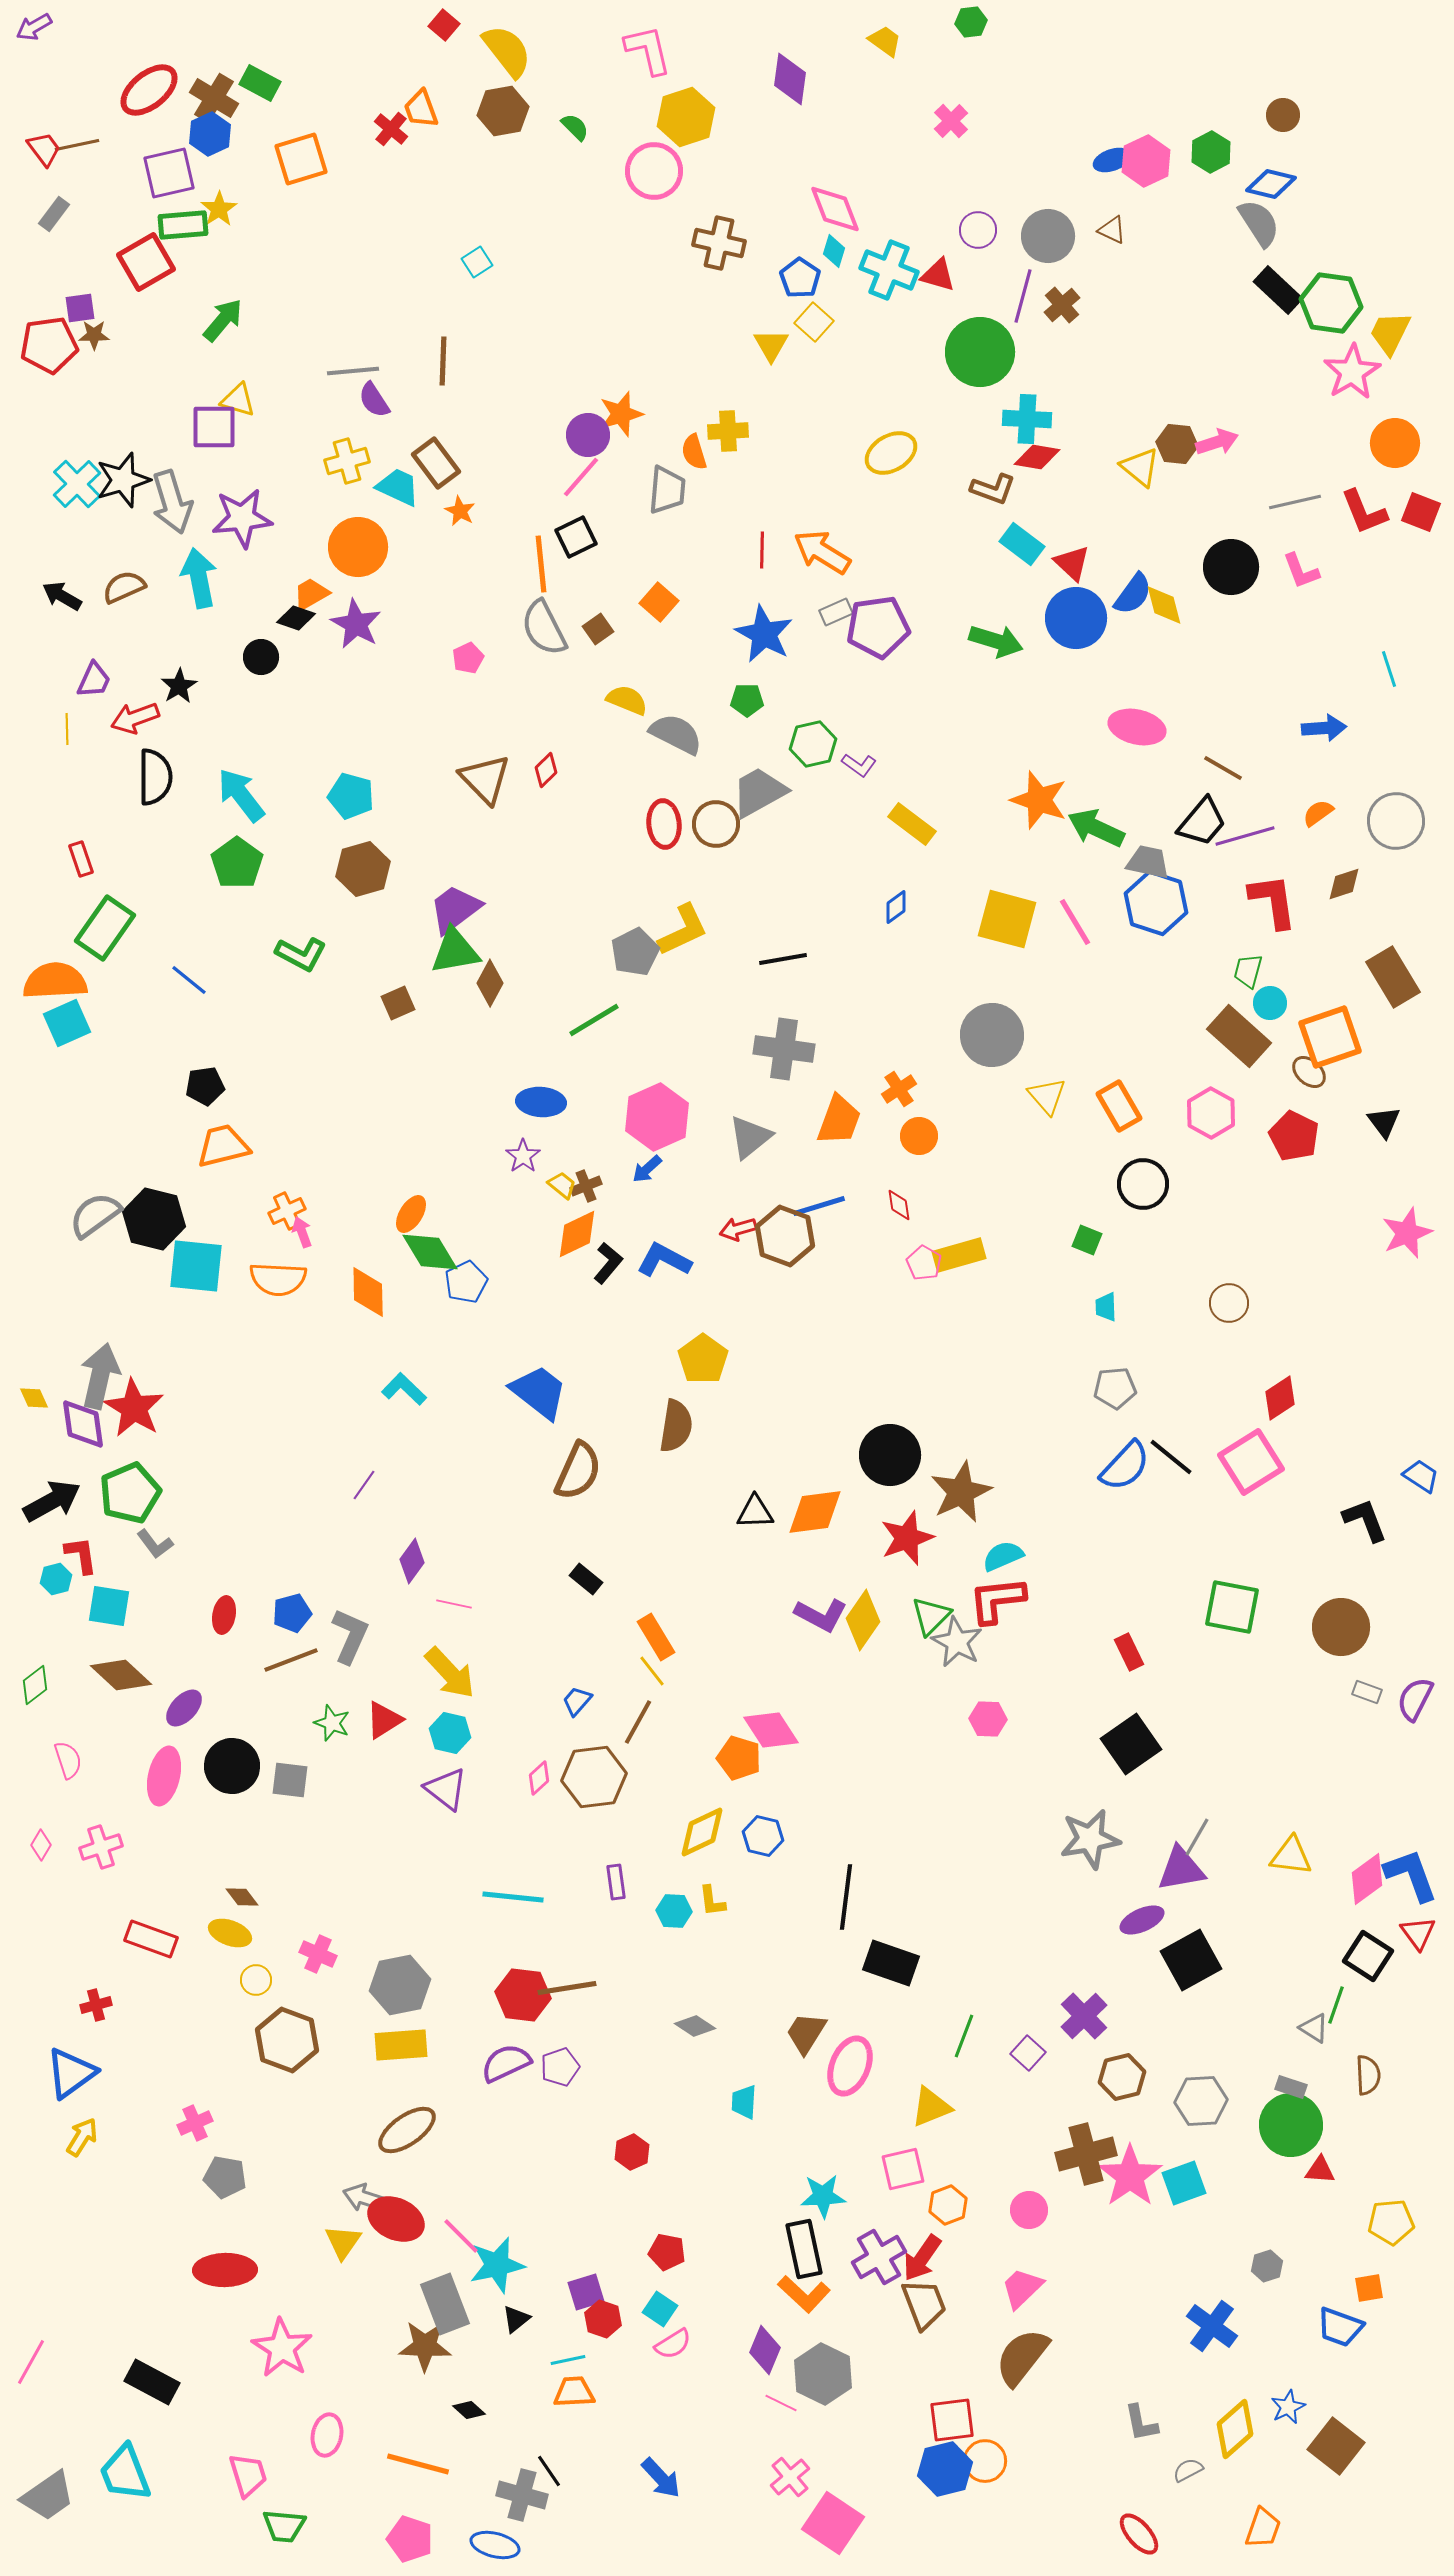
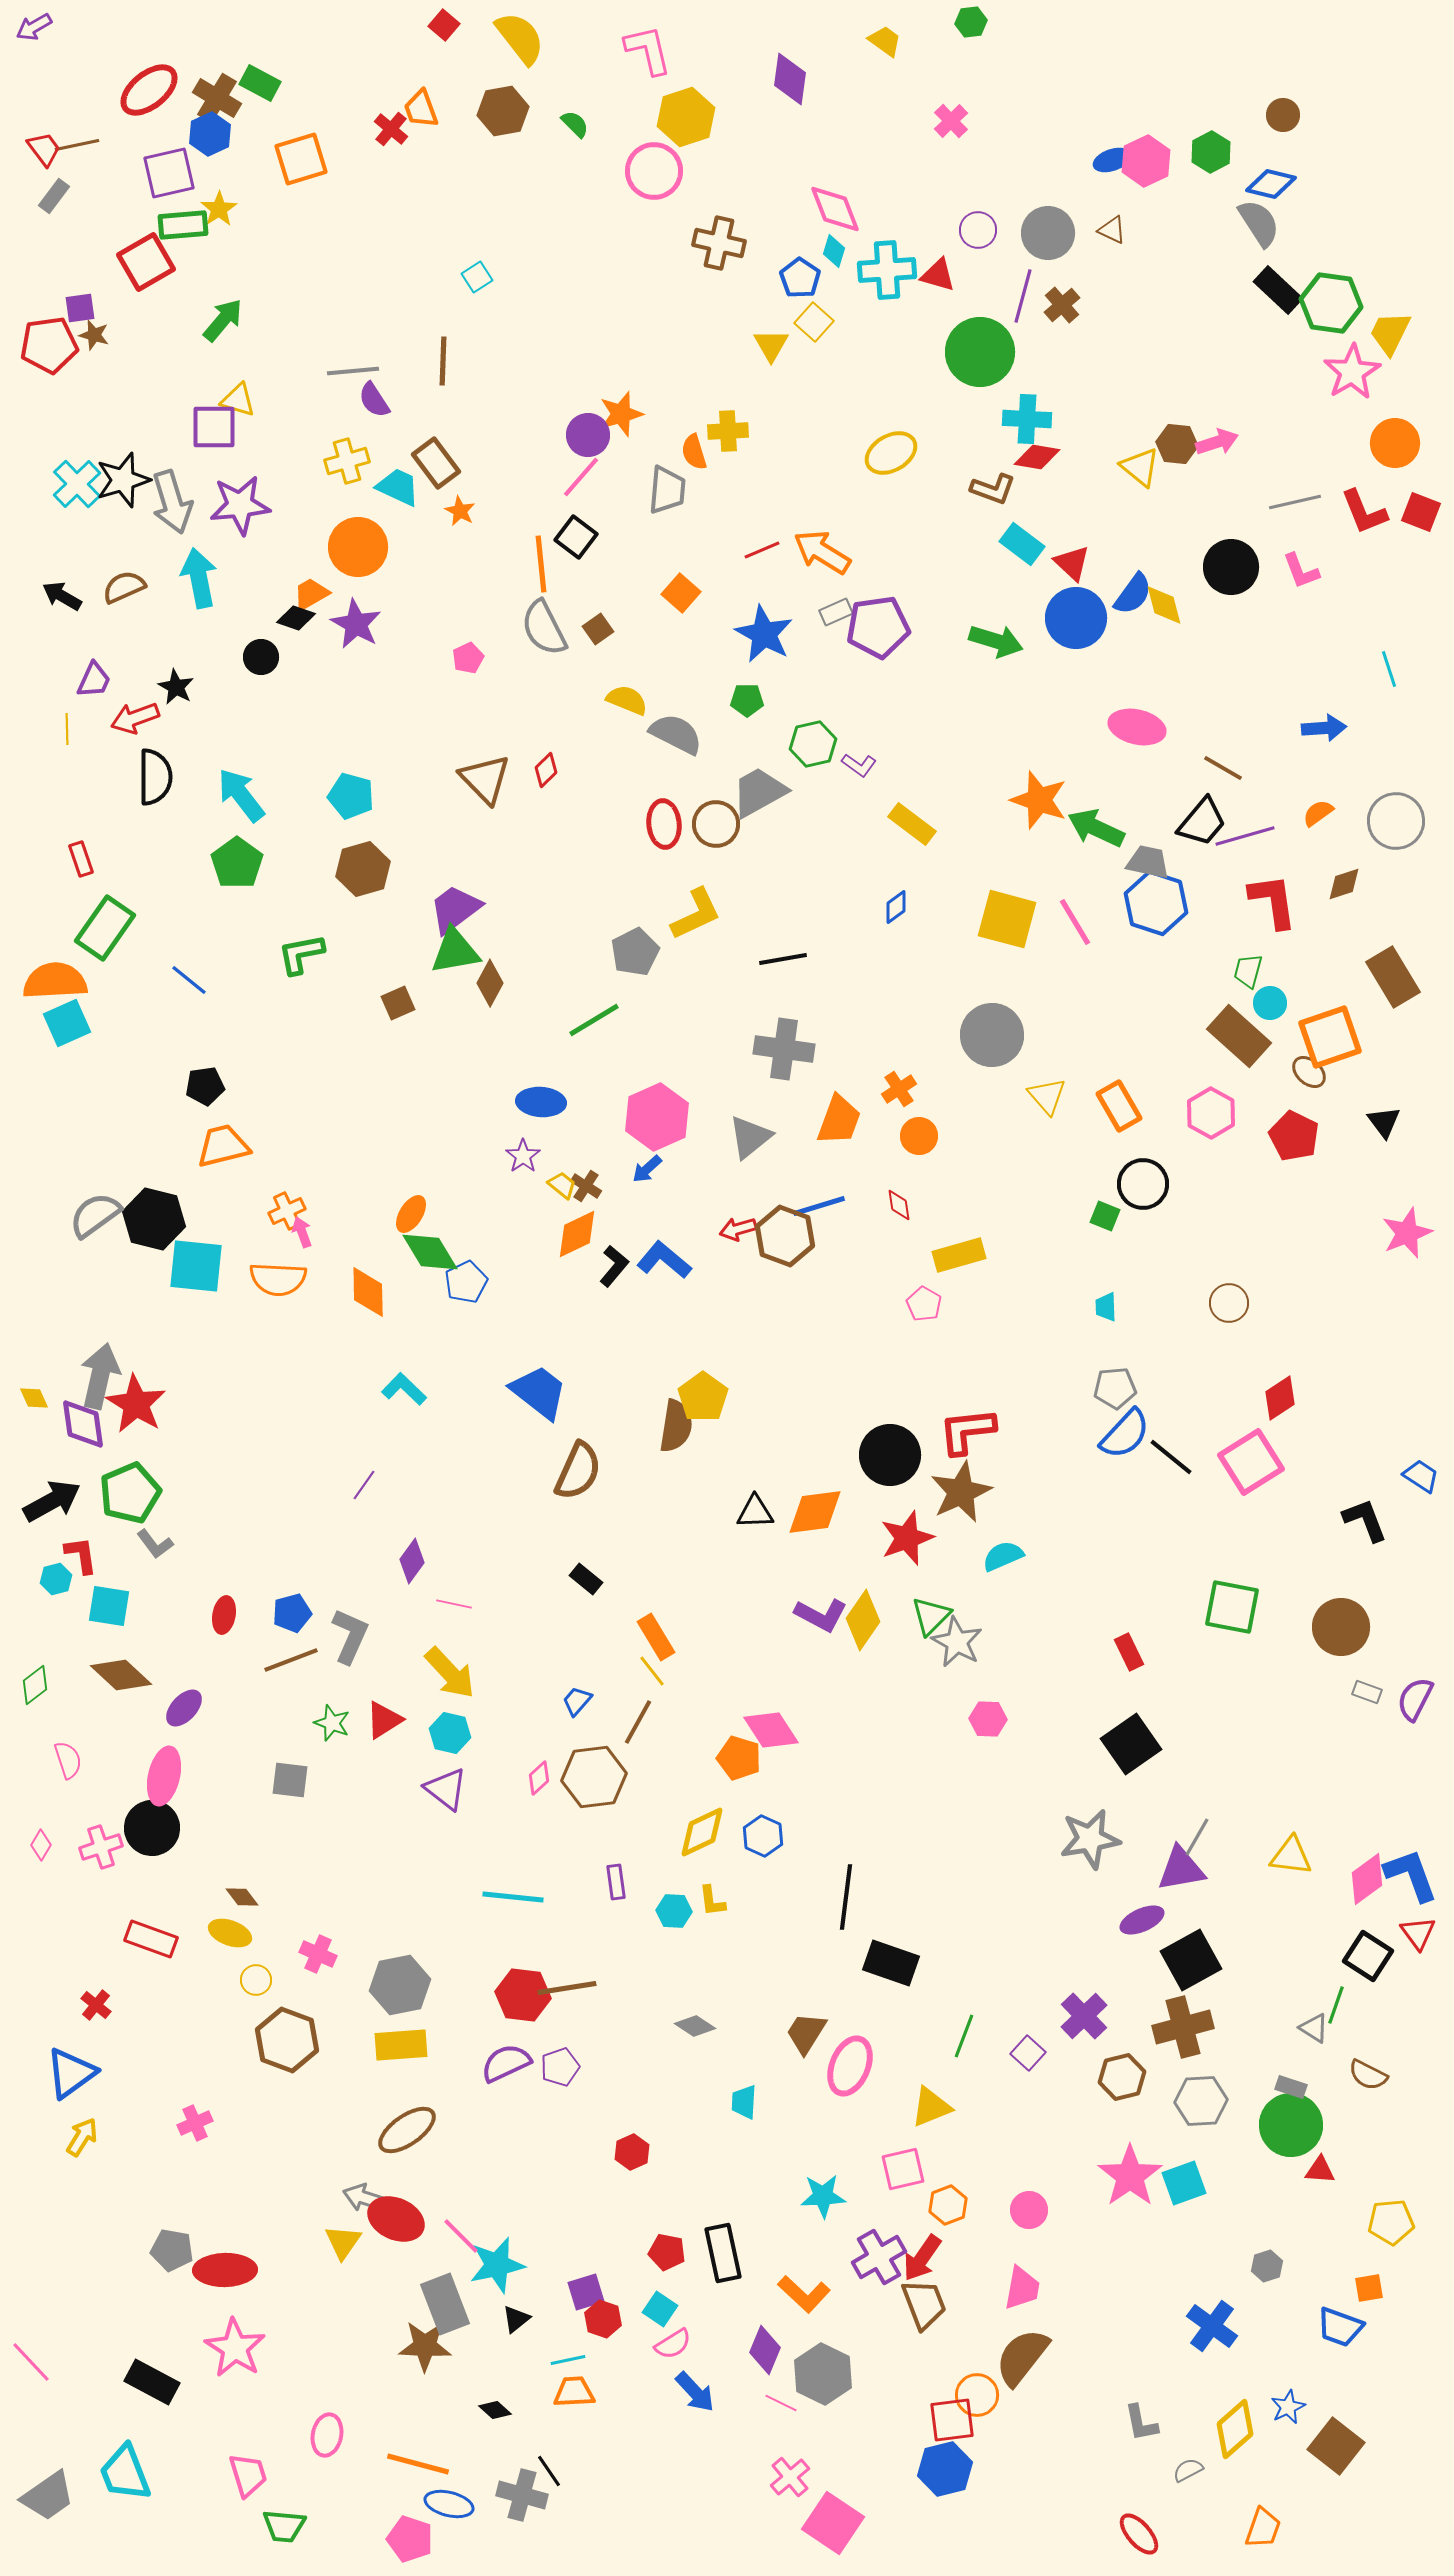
yellow semicircle at (507, 51): moved 13 px right, 13 px up
brown cross at (214, 98): moved 3 px right
green semicircle at (575, 127): moved 3 px up
gray rectangle at (54, 214): moved 18 px up
gray circle at (1048, 236): moved 3 px up
cyan square at (477, 262): moved 15 px down
cyan cross at (889, 270): moved 2 px left; rotated 26 degrees counterclockwise
brown star at (94, 335): rotated 16 degrees clockwise
purple star at (242, 518): moved 2 px left, 13 px up
black square at (576, 537): rotated 27 degrees counterclockwise
red line at (762, 550): rotated 66 degrees clockwise
orange square at (659, 602): moved 22 px right, 9 px up
black star at (179, 686): moved 3 px left, 1 px down; rotated 12 degrees counterclockwise
yellow L-shape at (683, 930): moved 13 px right, 16 px up
green L-shape at (301, 954): rotated 141 degrees clockwise
brown cross at (586, 1186): rotated 36 degrees counterclockwise
green square at (1087, 1240): moved 18 px right, 24 px up
blue L-shape at (664, 1260): rotated 12 degrees clockwise
black L-shape at (608, 1263): moved 6 px right, 3 px down
pink pentagon at (924, 1263): moved 41 px down
yellow pentagon at (703, 1359): moved 38 px down
red star at (134, 1408): moved 2 px right, 4 px up
blue semicircle at (1125, 1466): moved 32 px up
red L-shape at (997, 1600): moved 30 px left, 169 px up
black circle at (232, 1766): moved 80 px left, 62 px down
blue hexagon at (763, 1836): rotated 12 degrees clockwise
red cross at (96, 2005): rotated 36 degrees counterclockwise
brown semicircle at (1368, 2075): rotated 120 degrees clockwise
brown cross at (1086, 2154): moved 97 px right, 127 px up
gray pentagon at (225, 2177): moved 53 px left, 73 px down
black rectangle at (804, 2249): moved 81 px left, 4 px down
pink trapezoid at (1022, 2288): rotated 144 degrees clockwise
pink star at (282, 2348): moved 47 px left
pink line at (31, 2362): rotated 72 degrees counterclockwise
black diamond at (469, 2410): moved 26 px right
orange circle at (985, 2461): moved 8 px left, 66 px up
blue arrow at (661, 2478): moved 34 px right, 86 px up
blue ellipse at (495, 2545): moved 46 px left, 41 px up
